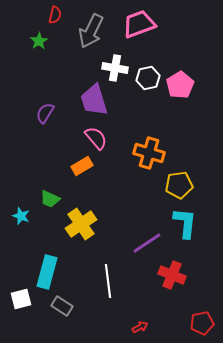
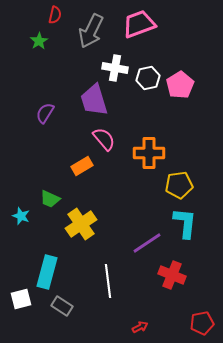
pink semicircle: moved 8 px right, 1 px down
orange cross: rotated 16 degrees counterclockwise
